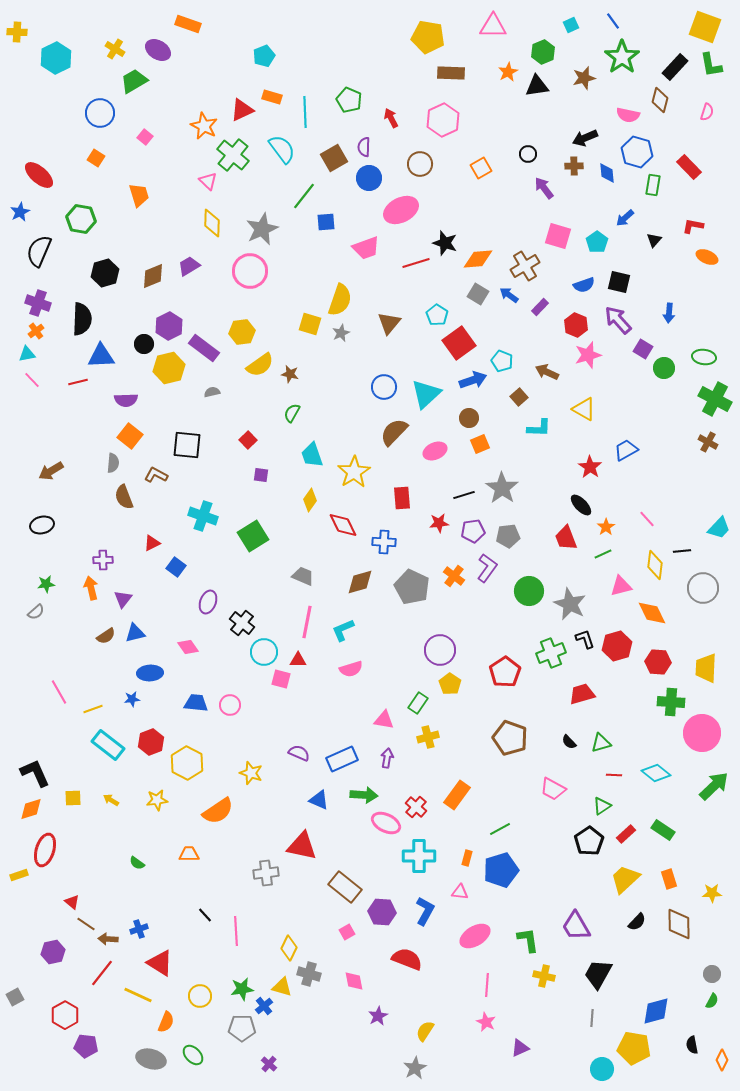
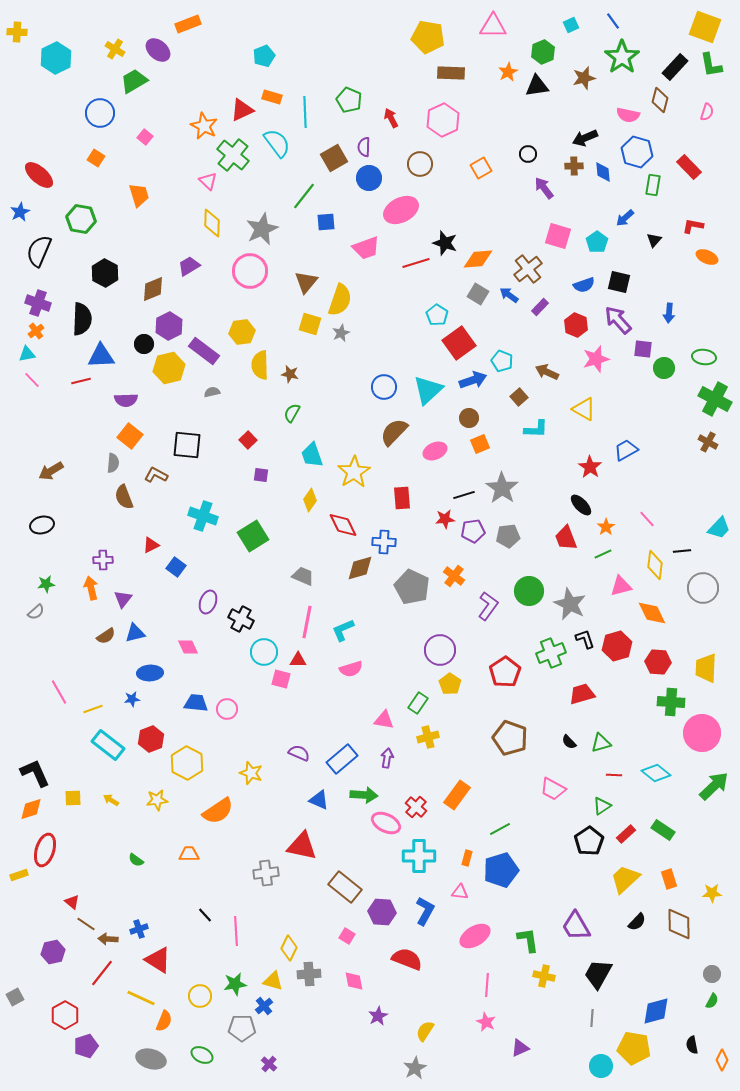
orange rectangle at (188, 24): rotated 40 degrees counterclockwise
purple ellipse at (158, 50): rotated 10 degrees clockwise
cyan semicircle at (282, 149): moved 5 px left, 6 px up
blue diamond at (607, 173): moved 4 px left, 1 px up
brown cross at (525, 266): moved 3 px right, 3 px down; rotated 8 degrees counterclockwise
black hexagon at (105, 273): rotated 16 degrees counterclockwise
brown diamond at (153, 276): moved 13 px down
brown triangle at (389, 323): moved 83 px left, 41 px up
purple rectangle at (204, 348): moved 3 px down
purple square at (643, 349): rotated 24 degrees counterclockwise
pink star at (588, 355): moved 8 px right, 4 px down
yellow semicircle at (260, 365): rotated 124 degrees clockwise
red line at (78, 382): moved 3 px right, 1 px up
cyan triangle at (426, 394): moved 2 px right, 4 px up
cyan L-shape at (539, 428): moved 3 px left, 1 px down
red star at (439, 523): moved 6 px right, 4 px up
red triangle at (152, 543): moved 1 px left, 2 px down
purple L-shape at (487, 568): moved 1 px right, 38 px down
brown diamond at (360, 582): moved 14 px up
black cross at (242, 623): moved 1 px left, 4 px up; rotated 10 degrees counterclockwise
pink diamond at (188, 647): rotated 10 degrees clockwise
pink circle at (230, 705): moved 3 px left, 4 px down
red hexagon at (151, 742): moved 3 px up
blue rectangle at (342, 759): rotated 16 degrees counterclockwise
green semicircle at (137, 863): moved 1 px left, 3 px up
pink square at (347, 932): moved 4 px down; rotated 28 degrees counterclockwise
red triangle at (160, 963): moved 2 px left, 3 px up
gray cross at (309, 974): rotated 20 degrees counterclockwise
yellow triangle at (282, 987): moved 9 px left, 6 px up
green star at (242, 989): moved 7 px left, 5 px up
yellow line at (138, 995): moved 3 px right, 3 px down
orange semicircle at (166, 1022): moved 2 px left, 1 px up
purple pentagon at (86, 1046): rotated 25 degrees counterclockwise
green ellipse at (193, 1055): moved 9 px right; rotated 20 degrees counterclockwise
cyan circle at (602, 1069): moved 1 px left, 3 px up
